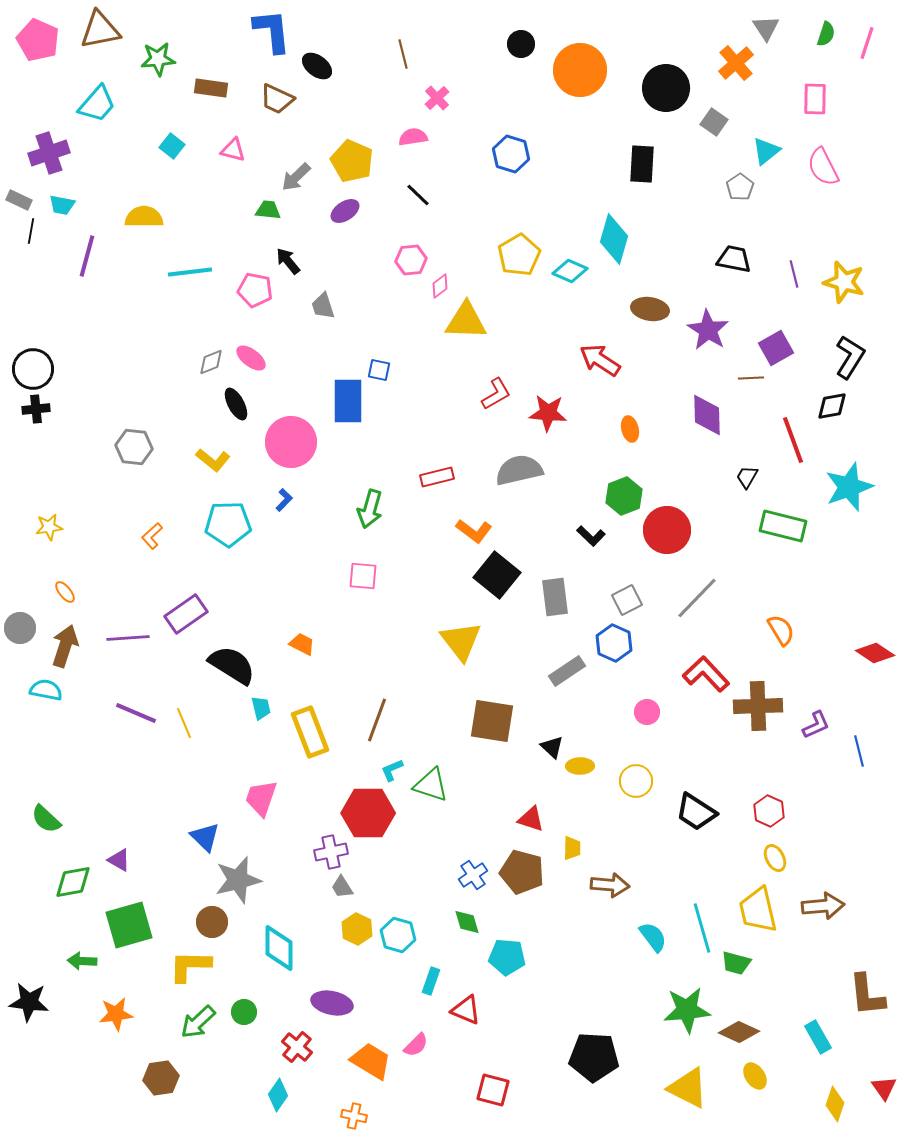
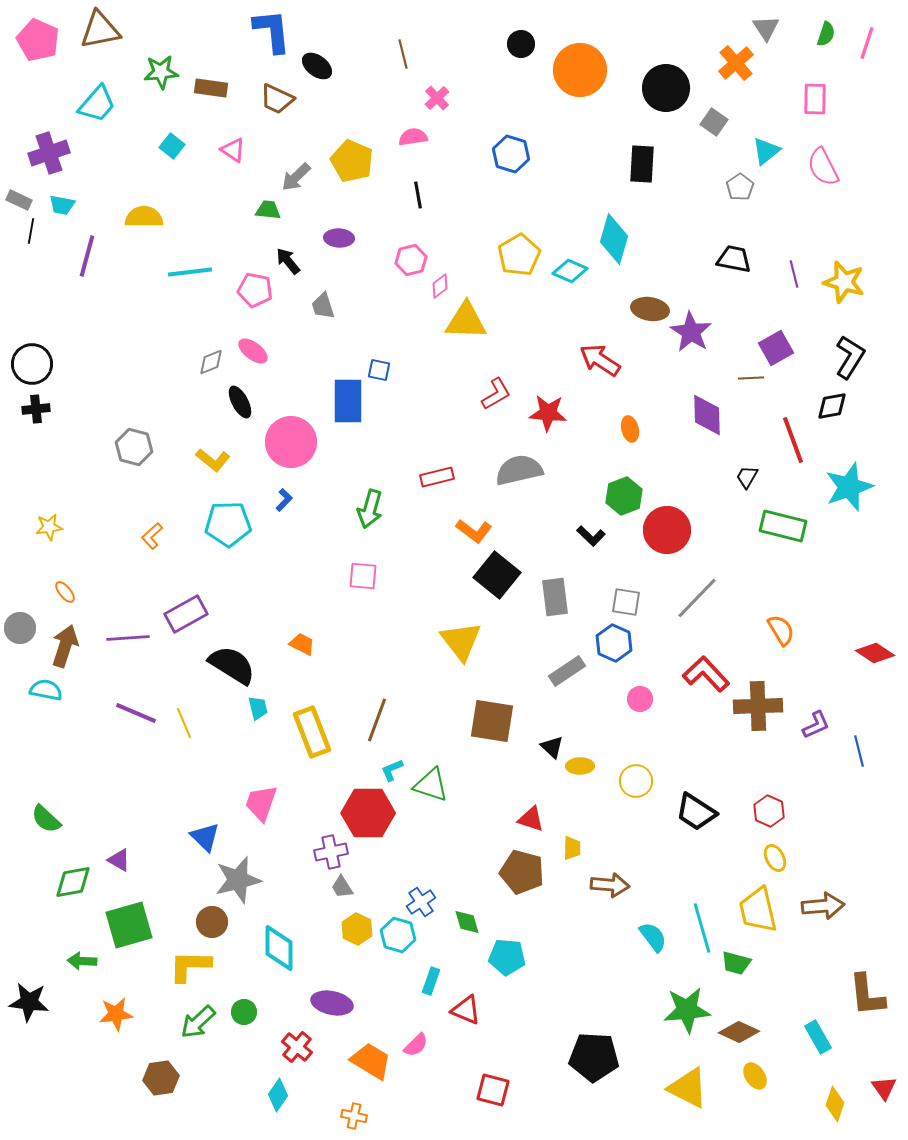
green star at (158, 59): moved 3 px right, 13 px down
pink triangle at (233, 150): rotated 20 degrees clockwise
black line at (418, 195): rotated 36 degrees clockwise
purple ellipse at (345, 211): moved 6 px left, 27 px down; rotated 36 degrees clockwise
pink hexagon at (411, 260): rotated 8 degrees counterclockwise
purple star at (708, 330): moved 17 px left, 2 px down
pink ellipse at (251, 358): moved 2 px right, 7 px up
black circle at (33, 369): moved 1 px left, 5 px up
black ellipse at (236, 404): moved 4 px right, 2 px up
gray hexagon at (134, 447): rotated 9 degrees clockwise
gray square at (627, 600): moved 1 px left, 2 px down; rotated 36 degrees clockwise
purple rectangle at (186, 614): rotated 6 degrees clockwise
cyan trapezoid at (261, 708): moved 3 px left
pink circle at (647, 712): moved 7 px left, 13 px up
yellow rectangle at (310, 732): moved 2 px right
pink trapezoid at (261, 798): moved 5 px down
blue cross at (473, 875): moved 52 px left, 27 px down
